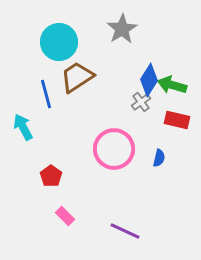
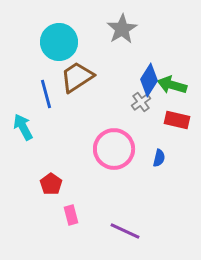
red pentagon: moved 8 px down
pink rectangle: moved 6 px right, 1 px up; rotated 30 degrees clockwise
